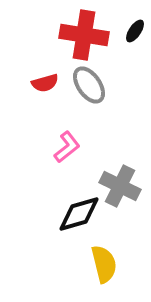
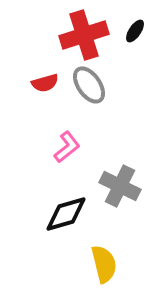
red cross: rotated 27 degrees counterclockwise
black diamond: moved 13 px left
